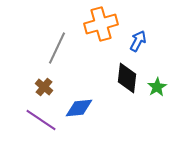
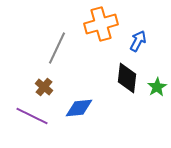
purple line: moved 9 px left, 4 px up; rotated 8 degrees counterclockwise
